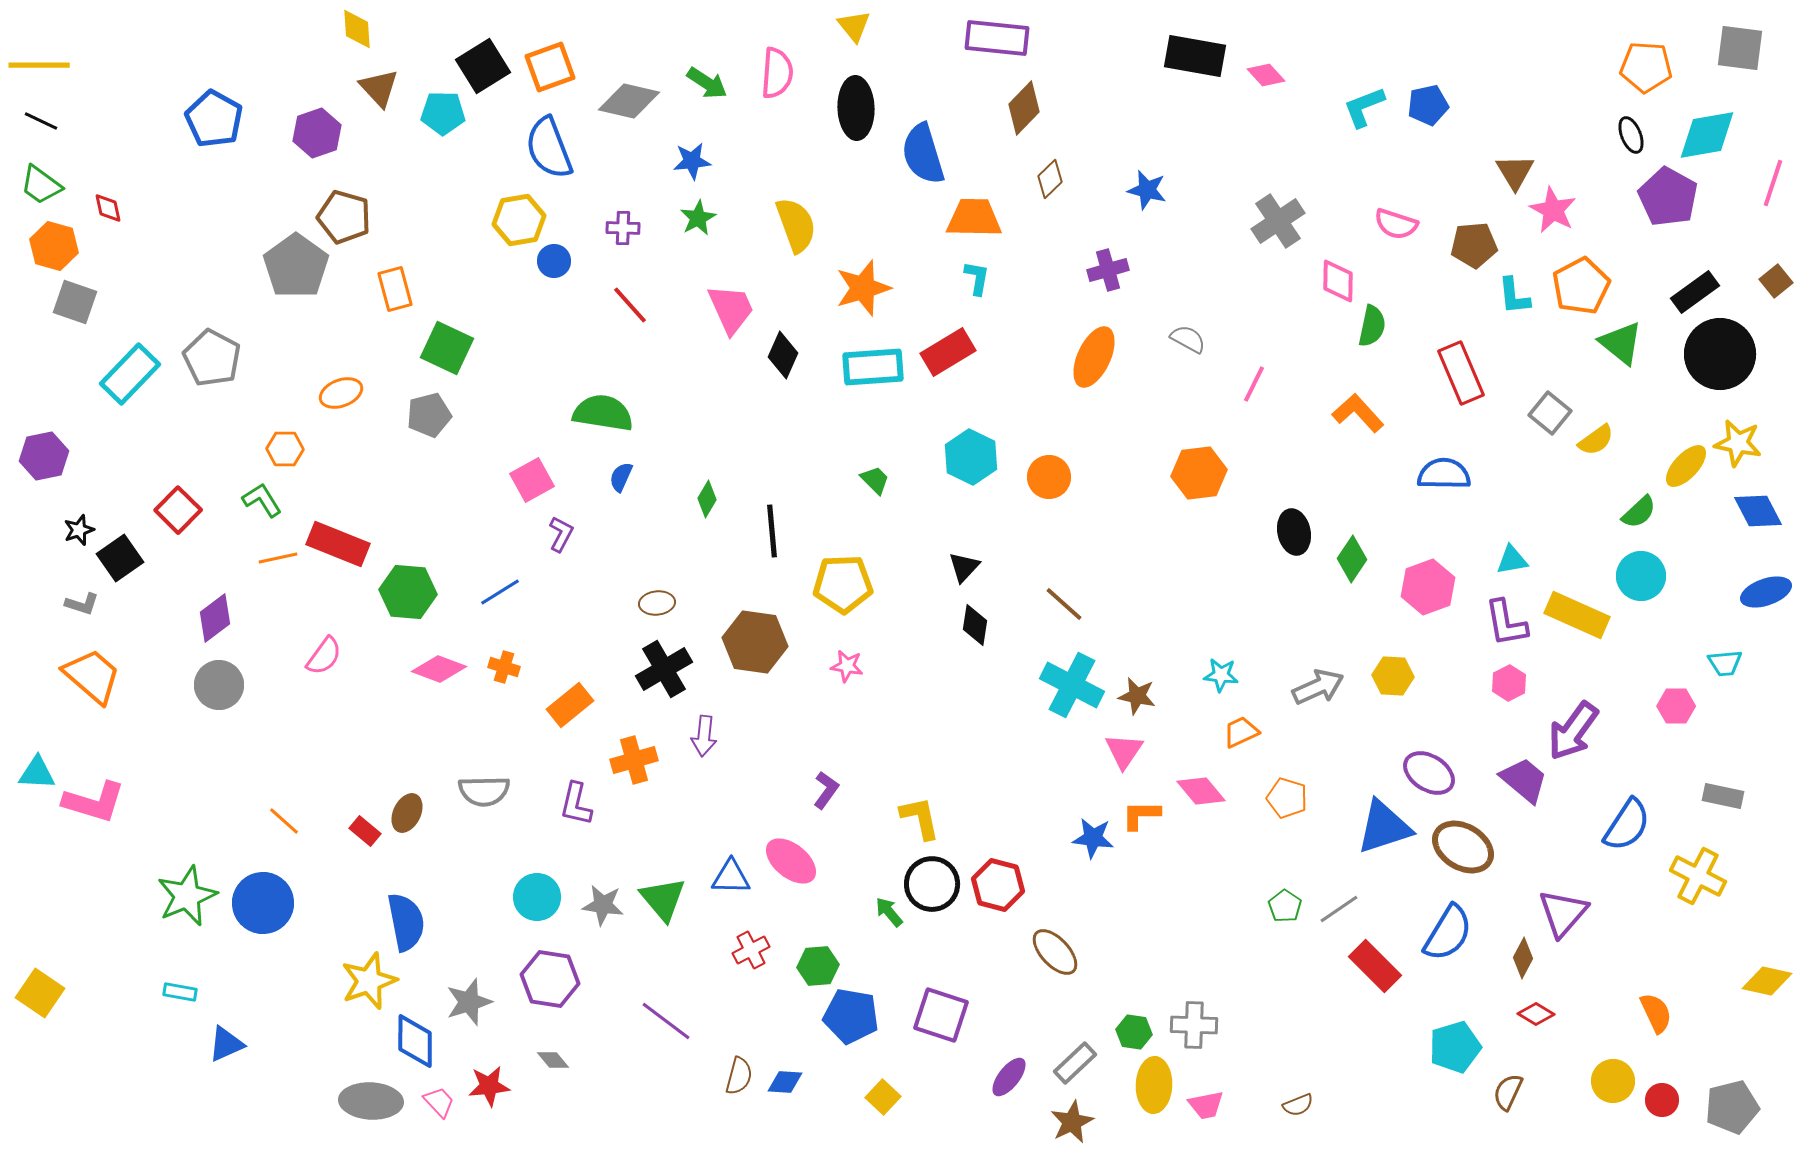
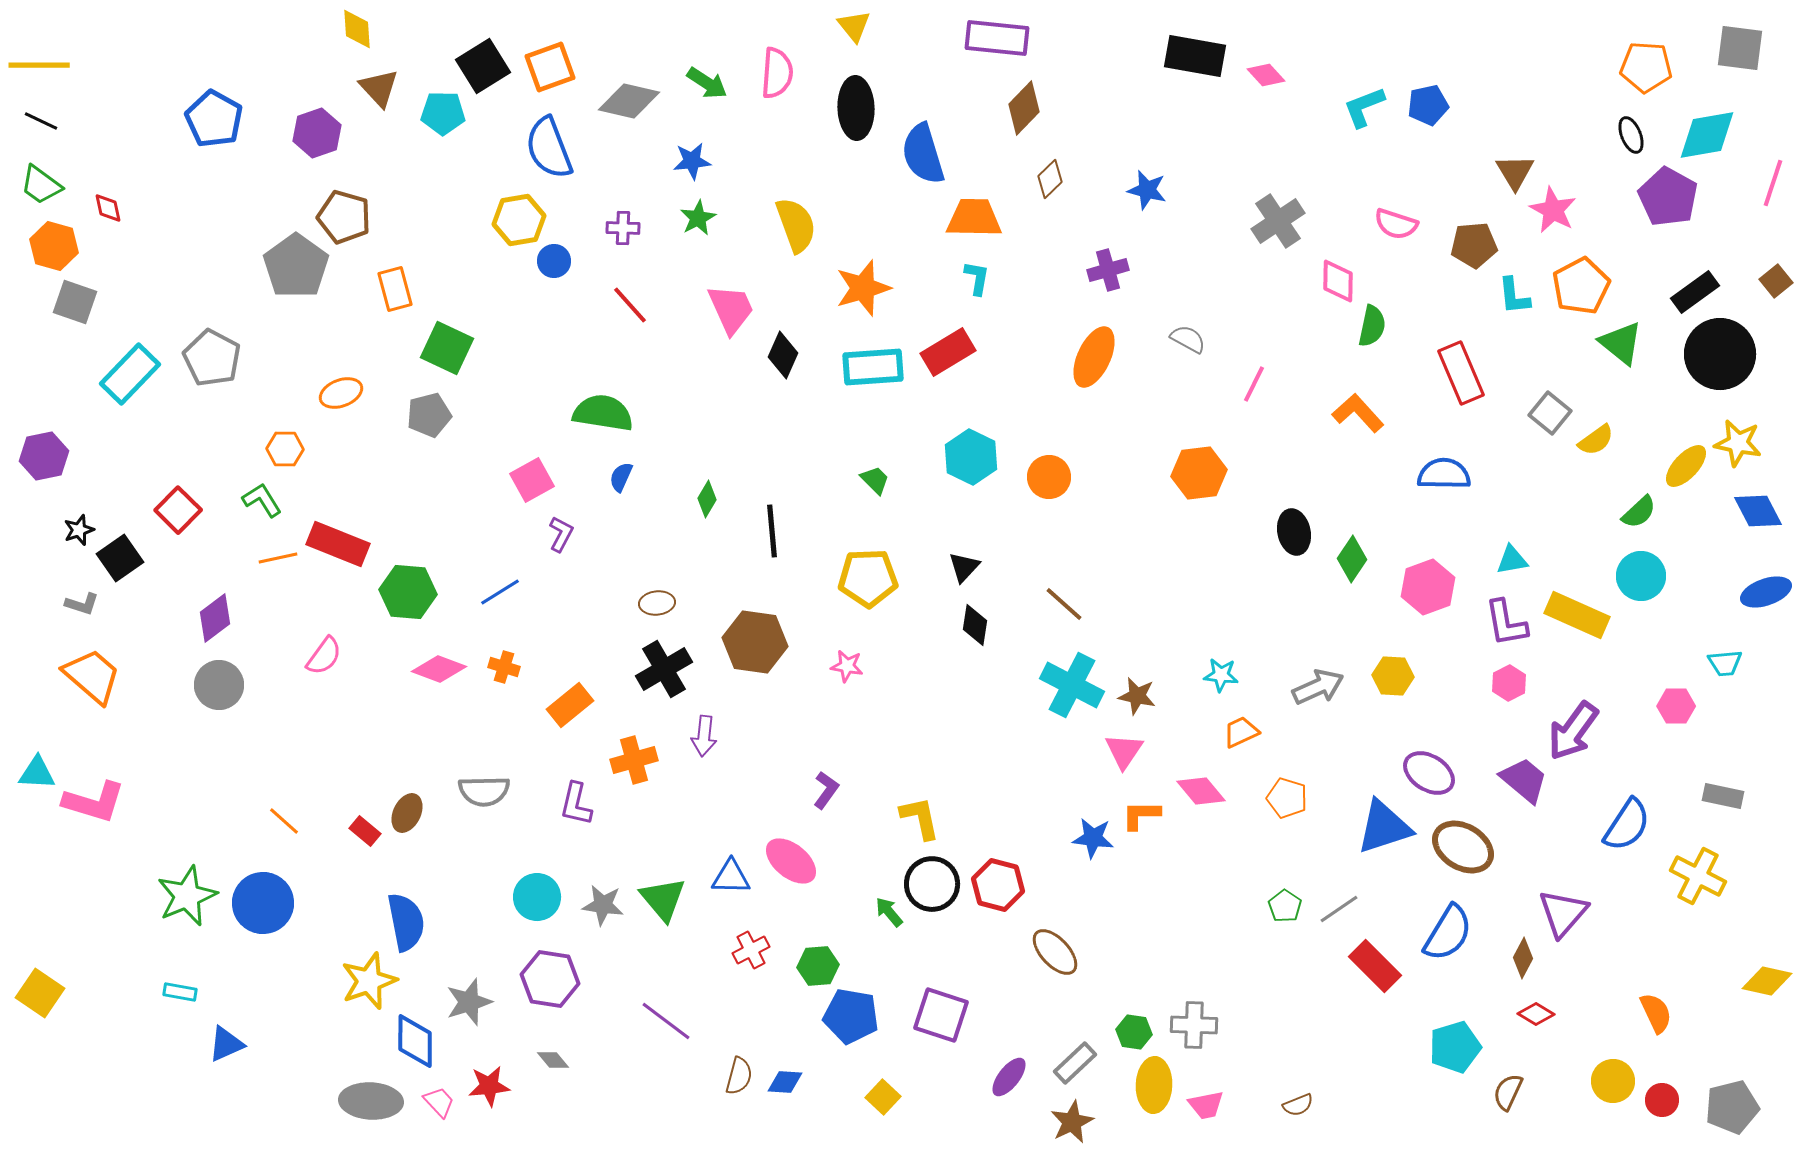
yellow pentagon at (843, 584): moved 25 px right, 6 px up
